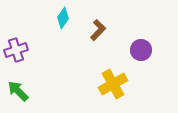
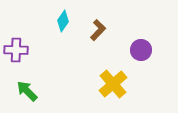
cyan diamond: moved 3 px down
purple cross: rotated 20 degrees clockwise
yellow cross: rotated 12 degrees counterclockwise
green arrow: moved 9 px right
